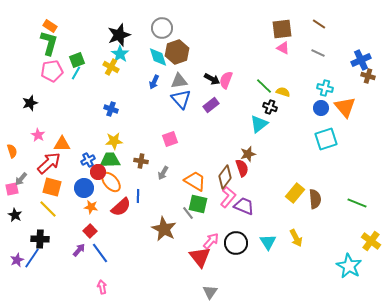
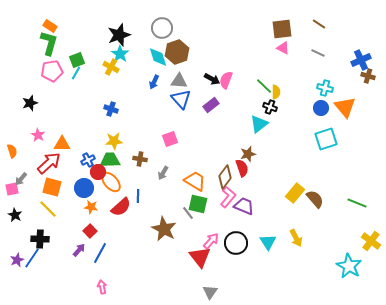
gray triangle at (179, 81): rotated 12 degrees clockwise
yellow semicircle at (283, 92): moved 7 px left; rotated 72 degrees clockwise
brown cross at (141, 161): moved 1 px left, 2 px up
brown semicircle at (315, 199): rotated 36 degrees counterclockwise
blue line at (100, 253): rotated 65 degrees clockwise
